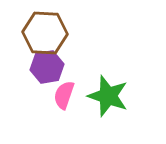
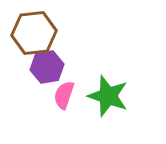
brown hexagon: moved 11 px left; rotated 9 degrees counterclockwise
